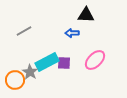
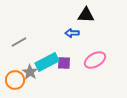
gray line: moved 5 px left, 11 px down
pink ellipse: rotated 15 degrees clockwise
